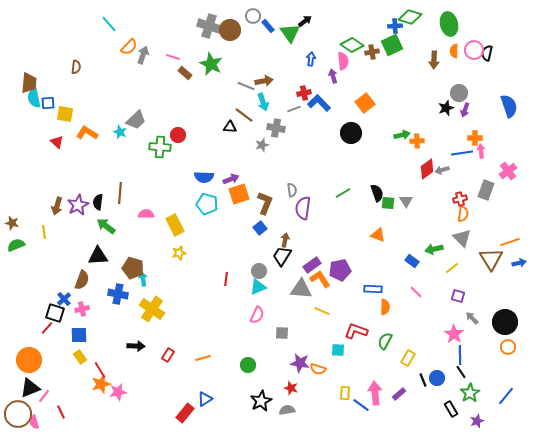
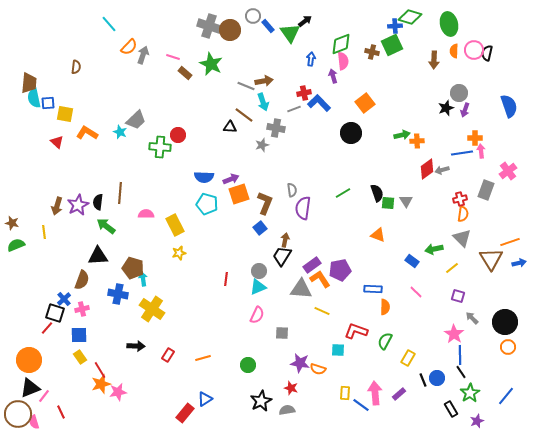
green diamond at (352, 45): moved 11 px left, 1 px up; rotated 55 degrees counterclockwise
brown cross at (372, 52): rotated 24 degrees clockwise
